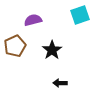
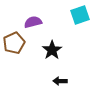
purple semicircle: moved 2 px down
brown pentagon: moved 1 px left, 3 px up
black arrow: moved 2 px up
